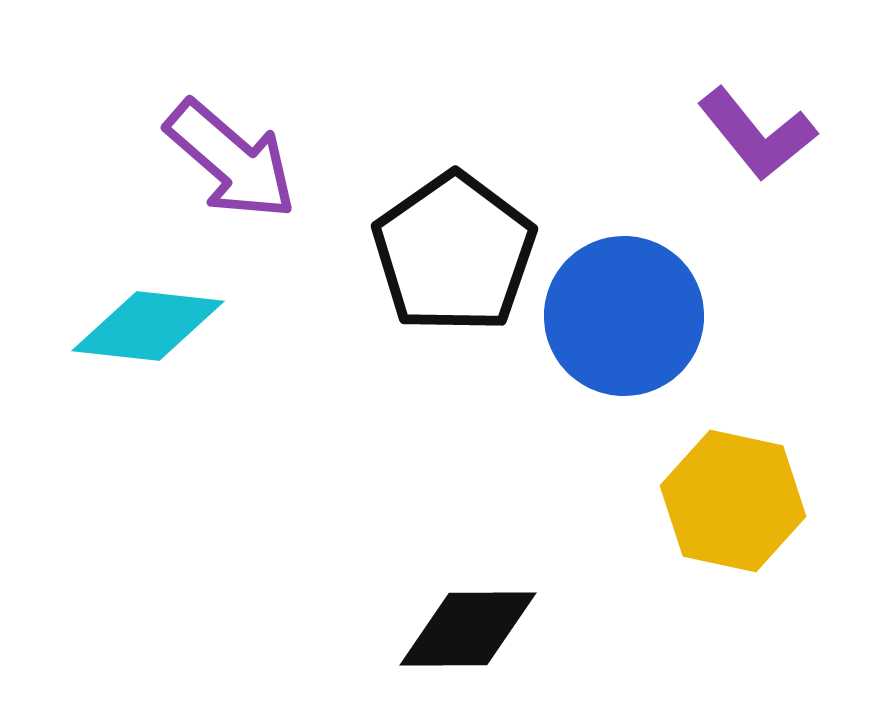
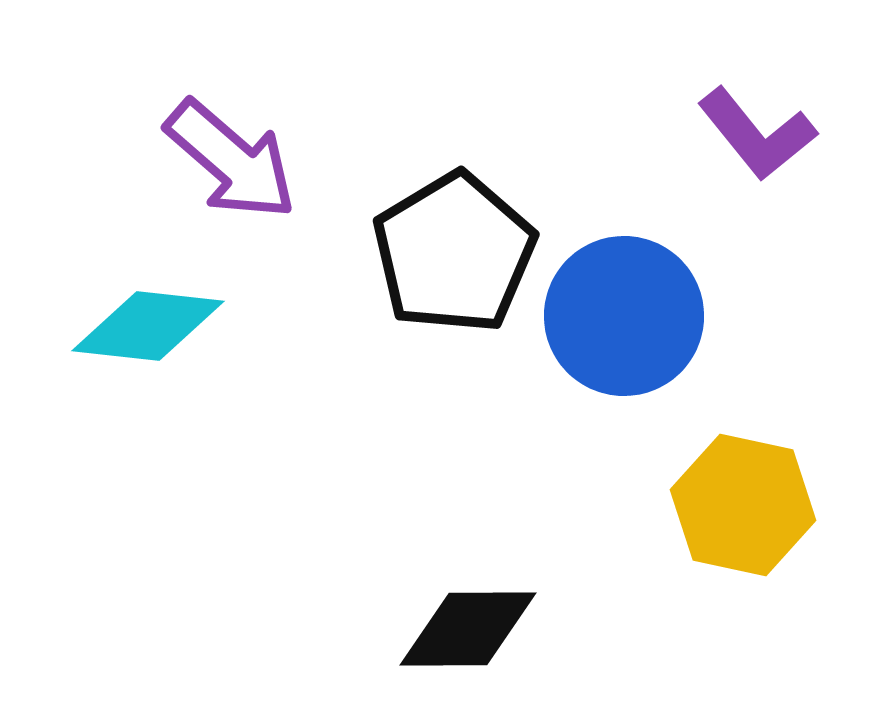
black pentagon: rotated 4 degrees clockwise
yellow hexagon: moved 10 px right, 4 px down
